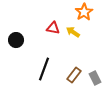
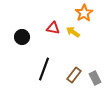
orange star: moved 1 px down
black circle: moved 6 px right, 3 px up
